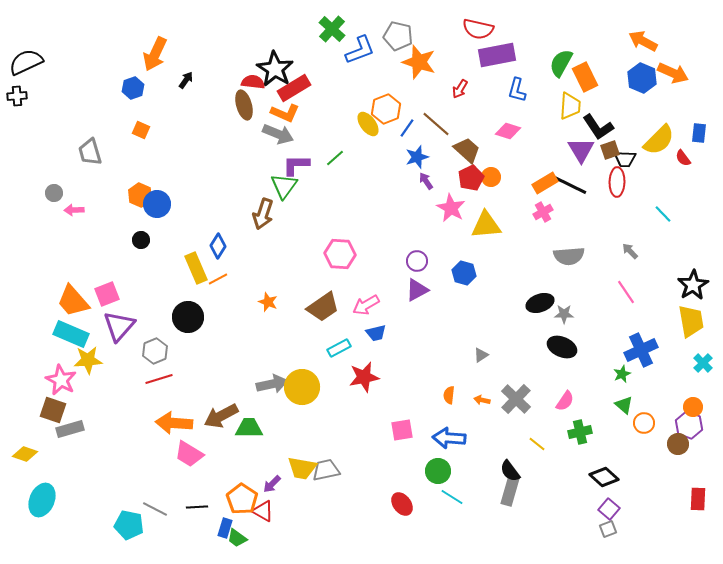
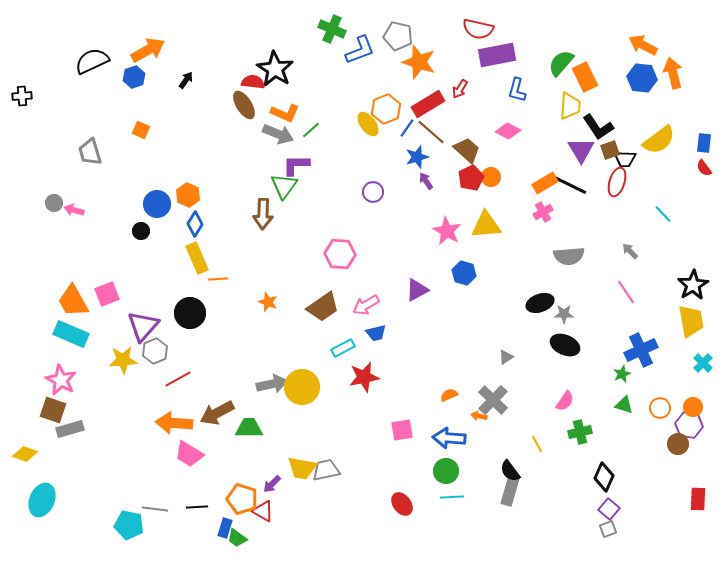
green cross at (332, 29): rotated 20 degrees counterclockwise
orange arrow at (643, 41): moved 4 px down
orange arrow at (155, 54): moved 7 px left, 4 px up; rotated 144 degrees counterclockwise
black semicircle at (26, 62): moved 66 px right, 1 px up
green semicircle at (561, 63): rotated 12 degrees clockwise
orange arrow at (673, 73): rotated 128 degrees counterclockwise
blue hexagon at (642, 78): rotated 16 degrees counterclockwise
blue hexagon at (133, 88): moved 1 px right, 11 px up
red rectangle at (294, 88): moved 134 px right, 16 px down
black cross at (17, 96): moved 5 px right
brown ellipse at (244, 105): rotated 16 degrees counterclockwise
brown line at (436, 124): moved 5 px left, 8 px down
pink diamond at (508, 131): rotated 10 degrees clockwise
blue rectangle at (699, 133): moved 5 px right, 10 px down
yellow semicircle at (659, 140): rotated 8 degrees clockwise
green line at (335, 158): moved 24 px left, 28 px up
red semicircle at (683, 158): moved 21 px right, 10 px down
red ellipse at (617, 182): rotated 16 degrees clockwise
gray circle at (54, 193): moved 10 px down
orange hexagon at (140, 195): moved 48 px right
pink star at (451, 208): moved 4 px left, 23 px down
pink arrow at (74, 210): rotated 18 degrees clockwise
brown arrow at (263, 214): rotated 16 degrees counterclockwise
black circle at (141, 240): moved 9 px up
blue diamond at (218, 246): moved 23 px left, 22 px up
purple circle at (417, 261): moved 44 px left, 69 px up
yellow rectangle at (196, 268): moved 1 px right, 10 px up
orange line at (218, 279): rotated 24 degrees clockwise
orange trapezoid at (73, 301): rotated 12 degrees clockwise
black circle at (188, 317): moved 2 px right, 4 px up
purple triangle at (119, 326): moved 24 px right
black ellipse at (562, 347): moved 3 px right, 2 px up
cyan rectangle at (339, 348): moved 4 px right
gray triangle at (481, 355): moved 25 px right, 2 px down
yellow star at (88, 360): moved 35 px right
red line at (159, 379): moved 19 px right; rotated 12 degrees counterclockwise
orange semicircle at (449, 395): rotated 60 degrees clockwise
gray cross at (516, 399): moved 23 px left, 1 px down
orange arrow at (482, 400): moved 3 px left, 16 px down
green triangle at (624, 405): rotated 24 degrees counterclockwise
brown arrow at (221, 416): moved 4 px left, 3 px up
orange circle at (644, 423): moved 16 px right, 15 px up
purple hexagon at (689, 425): rotated 12 degrees counterclockwise
yellow line at (537, 444): rotated 24 degrees clockwise
green circle at (438, 471): moved 8 px right
black diamond at (604, 477): rotated 72 degrees clockwise
cyan line at (452, 497): rotated 35 degrees counterclockwise
orange pentagon at (242, 499): rotated 16 degrees counterclockwise
gray line at (155, 509): rotated 20 degrees counterclockwise
